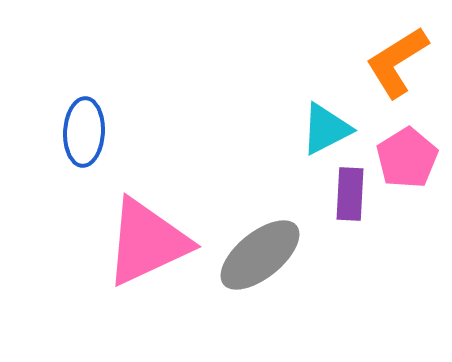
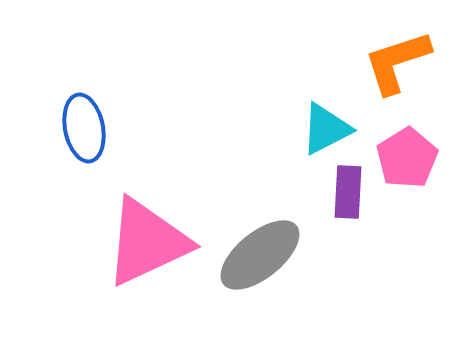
orange L-shape: rotated 14 degrees clockwise
blue ellipse: moved 4 px up; rotated 14 degrees counterclockwise
purple rectangle: moved 2 px left, 2 px up
